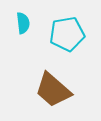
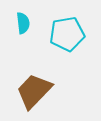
brown trapezoid: moved 19 px left, 1 px down; rotated 93 degrees clockwise
